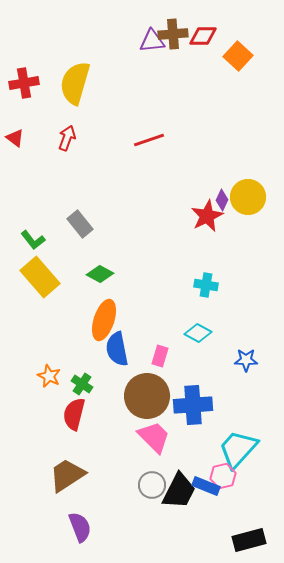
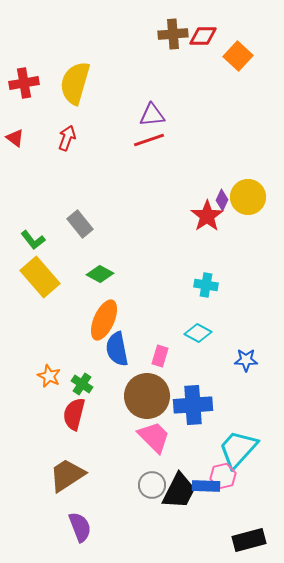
purple triangle: moved 74 px down
red star: rotated 8 degrees counterclockwise
orange ellipse: rotated 6 degrees clockwise
blue rectangle: rotated 20 degrees counterclockwise
